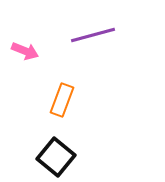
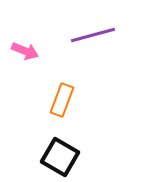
black square: moved 4 px right; rotated 9 degrees counterclockwise
